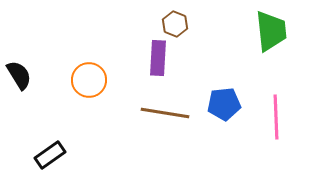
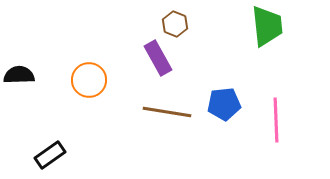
green trapezoid: moved 4 px left, 5 px up
purple rectangle: rotated 32 degrees counterclockwise
black semicircle: rotated 60 degrees counterclockwise
brown line: moved 2 px right, 1 px up
pink line: moved 3 px down
